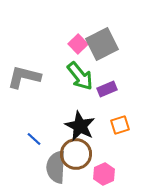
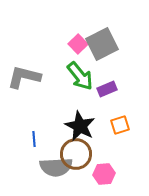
blue line: rotated 42 degrees clockwise
gray semicircle: rotated 96 degrees counterclockwise
pink hexagon: rotated 20 degrees clockwise
